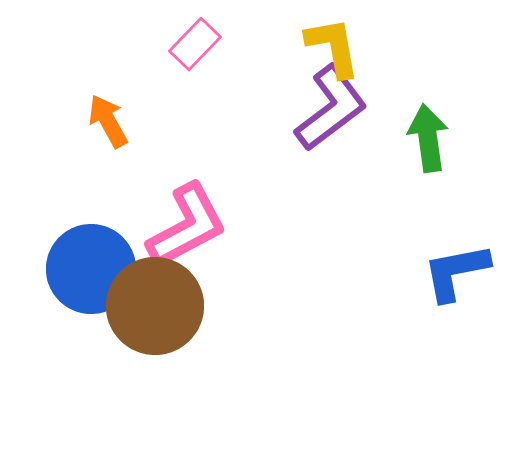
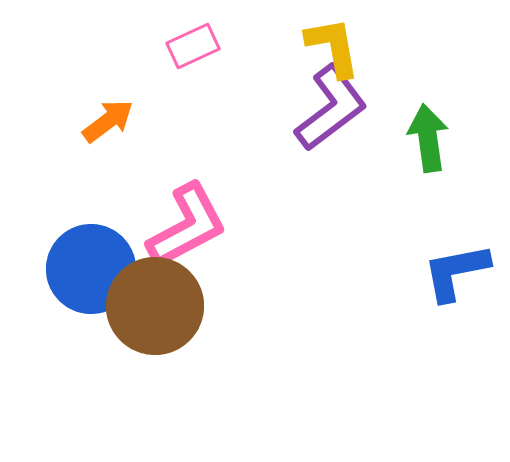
pink rectangle: moved 2 px left, 2 px down; rotated 21 degrees clockwise
orange arrow: rotated 82 degrees clockwise
